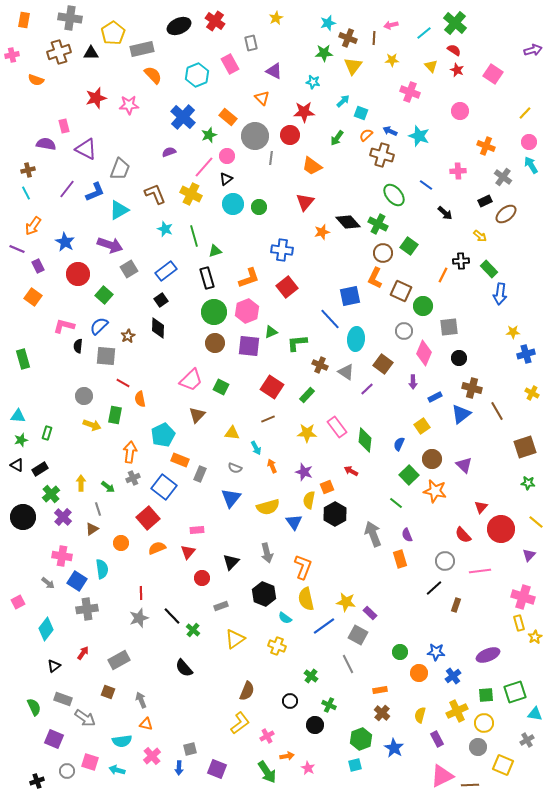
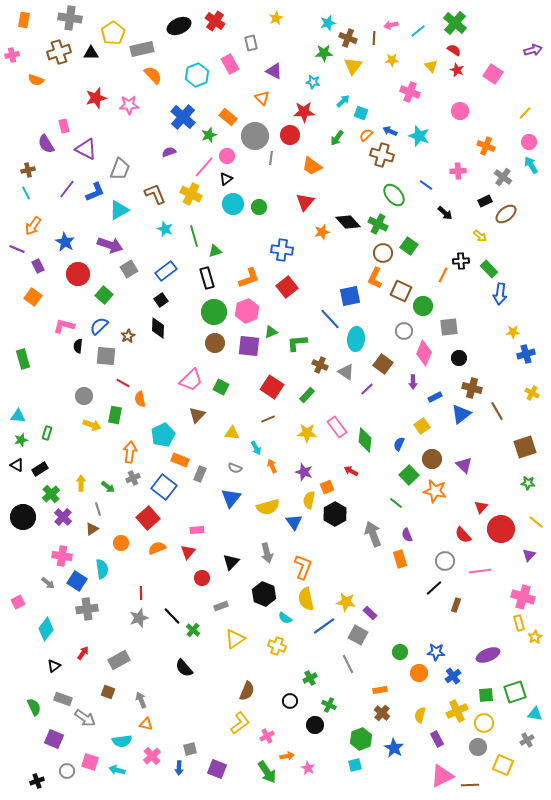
cyan line at (424, 33): moved 6 px left, 2 px up
purple semicircle at (46, 144): rotated 132 degrees counterclockwise
green cross at (311, 676): moved 1 px left, 2 px down; rotated 24 degrees clockwise
